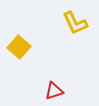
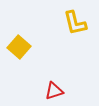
yellow L-shape: rotated 12 degrees clockwise
